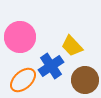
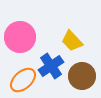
yellow trapezoid: moved 5 px up
brown circle: moved 3 px left, 4 px up
